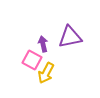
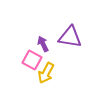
purple triangle: rotated 20 degrees clockwise
purple arrow: rotated 14 degrees counterclockwise
